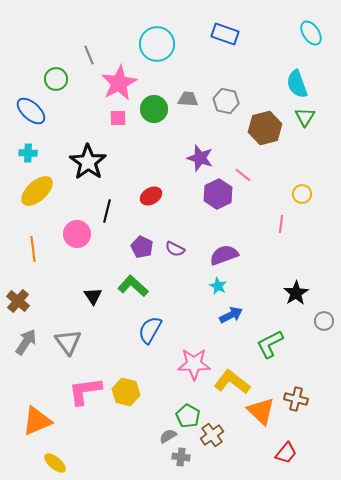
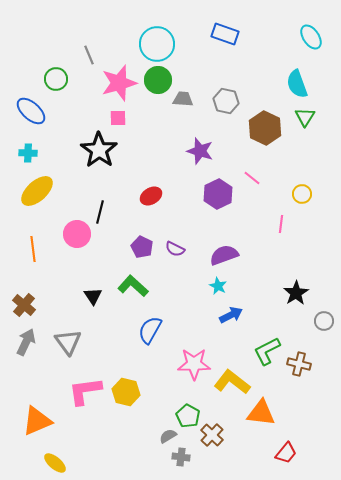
cyan ellipse at (311, 33): moved 4 px down
pink star at (119, 83): rotated 12 degrees clockwise
gray trapezoid at (188, 99): moved 5 px left
green circle at (154, 109): moved 4 px right, 29 px up
brown hexagon at (265, 128): rotated 20 degrees counterclockwise
purple star at (200, 158): moved 7 px up
black star at (88, 162): moved 11 px right, 12 px up
pink line at (243, 175): moved 9 px right, 3 px down
black line at (107, 211): moved 7 px left, 1 px down
brown cross at (18, 301): moved 6 px right, 4 px down
gray arrow at (26, 342): rotated 8 degrees counterclockwise
green L-shape at (270, 344): moved 3 px left, 7 px down
brown cross at (296, 399): moved 3 px right, 35 px up
orange triangle at (261, 411): moved 2 px down; rotated 36 degrees counterclockwise
brown cross at (212, 435): rotated 10 degrees counterclockwise
